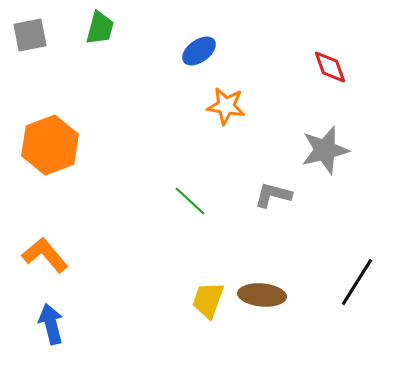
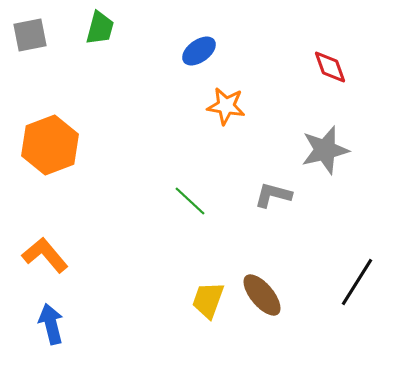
brown ellipse: rotated 45 degrees clockwise
